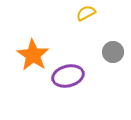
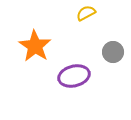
orange star: moved 2 px right, 9 px up
purple ellipse: moved 6 px right
